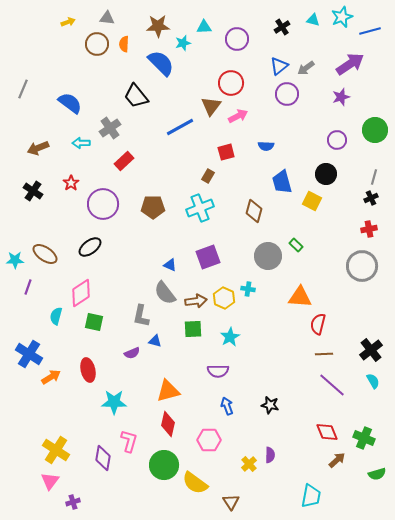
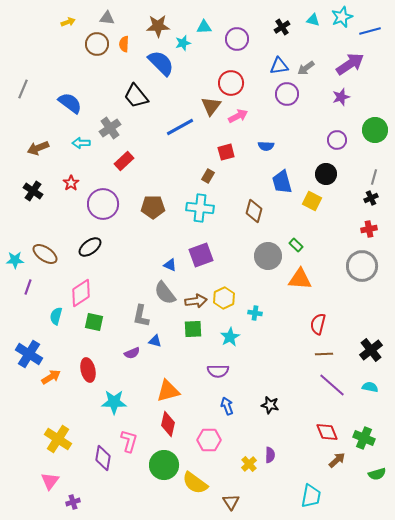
blue triangle at (279, 66): rotated 30 degrees clockwise
cyan cross at (200, 208): rotated 28 degrees clockwise
purple square at (208, 257): moved 7 px left, 2 px up
cyan cross at (248, 289): moved 7 px right, 24 px down
orange triangle at (300, 297): moved 18 px up
yellow hexagon at (224, 298): rotated 10 degrees clockwise
cyan semicircle at (373, 381): moved 3 px left, 6 px down; rotated 49 degrees counterclockwise
yellow cross at (56, 450): moved 2 px right, 11 px up
